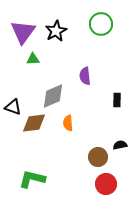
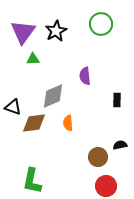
green L-shape: moved 2 px down; rotated 92 degrees counterclockwise
red circle: moved 2 px down
